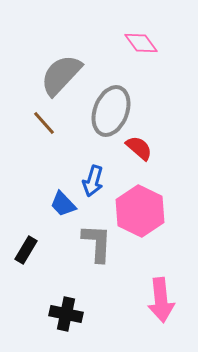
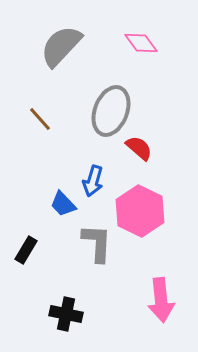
gray semicircle: moved 29 px up
brown line: moved 4 px left, 4 px up
